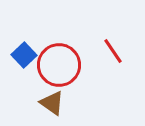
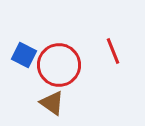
red line: rotated 12 degrees clockwise
blue square: rotated 20 degrees counterclockwise
